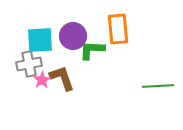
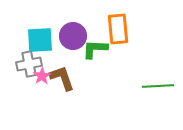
green L-shape: moved 3 px right, 1 px up
pink star: moved 4 px up
